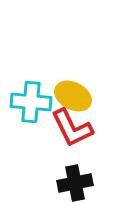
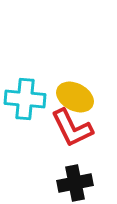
yellow ellipse: moved 2 px right, 1 px down
cyan cross: moved 6 px left, 3 px up
